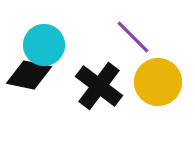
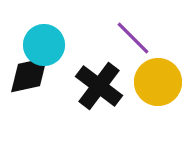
purple line: moved 1 px down
black diamond: rotated 24 degrees counterclockwise
